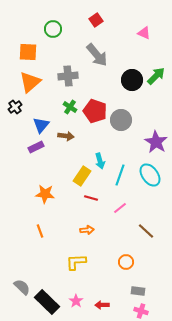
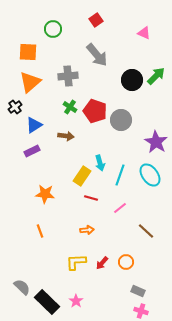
blue triangle: moved 7 px left; rotated 18 degrees clockwise
purple rectangle: moved 4 px left, 4 px down
cyan arrow: moved 2 px down
gray rectangle: rotated 16 degrees clockwise
red arrow: moved 42 px up; rotated 48 degrees counterclockwise
